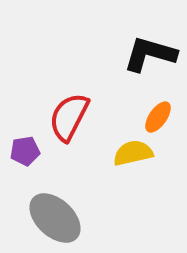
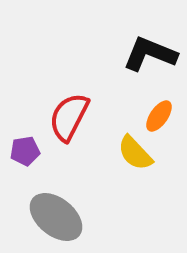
black L-shape: rotated 6 degrees clockwise
orange ellipse: moved 1 px right, 1 px up
yellow semicircle: moved 2 px right; rotated 120 degrees counterclockwise
gray ellipse: moved 1 px right, 1 px up; rotated 4 degrees counterclockwise
